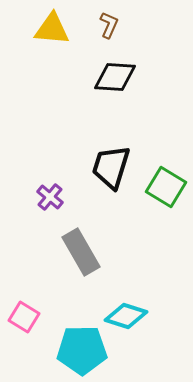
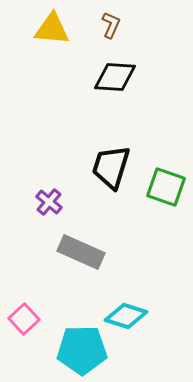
brown L-shape: moved 2 px right
green square: rotated 12 degrees counterclockwise
purple cross: moved 1 px left, 5 px down
gray rectangle: rotated 36 degrees counterclockwise
pink square: moved 2 px down; rotated 16 degrees clockwise
